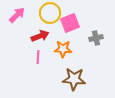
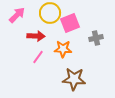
red arrow: moved 4 px left; rotated 24 degrees clockwise
pink line: rotated 32 degrees clockwise
